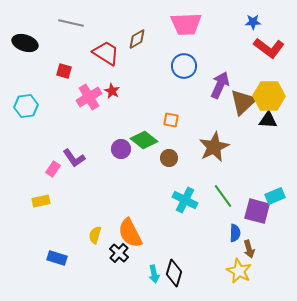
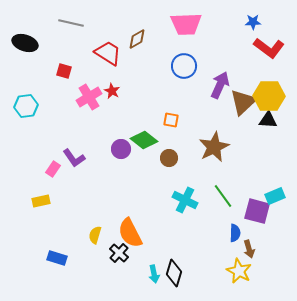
red trapezoid: moved 2 px right
